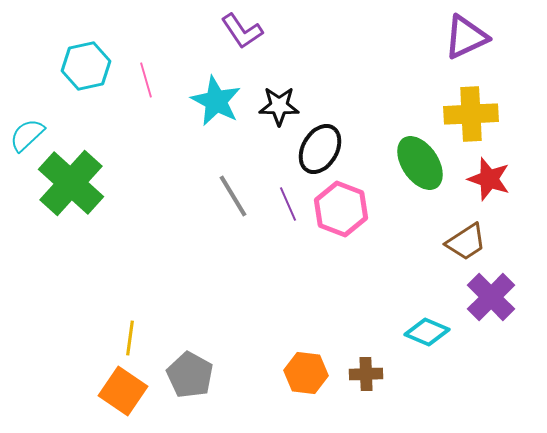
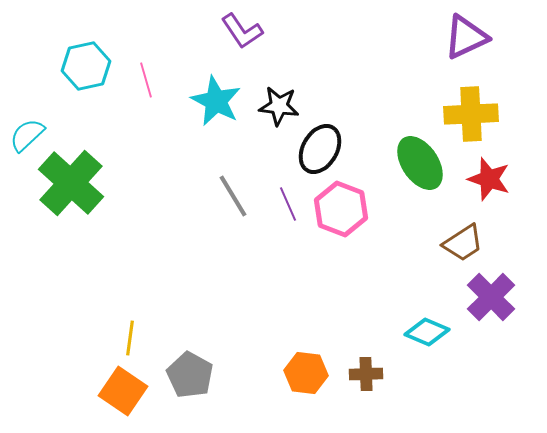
black star: rotated 6 degrees clockwise
brown trapezoid: moved 3 px left, 1 px down
